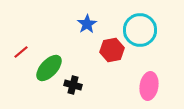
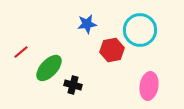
blue star: rotated 24 degrees clockwise
